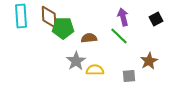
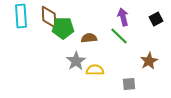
gray square: moved 8 px down
